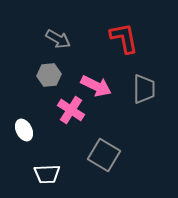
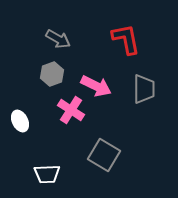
red L-shape: moved 2 px right, 1 px down
gray hexagon: moved 3 px right, 1 px up; rotated 15 degrees counterclockwise
white ellipse: moved 4 px left, 9 px up
